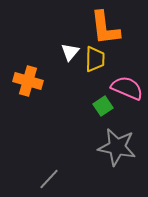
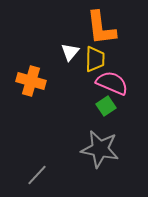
orange L-shape: moved 4 px left
orange cross: moved 3 px right
pink semicircle: moved 15 px left, 5 px up
green square: moved 3 px right
gray star: moved 17 px left, 2 px down
gray line: moved 12 px left, 4 px up
